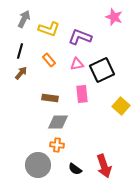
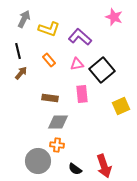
purple L-shape: rotated 20 degrees clockwise
black line: moved 2 px left; rotated 28 degrees counterclockwise
black square: rotated 15 degrees counterclockwise
yellow square: rotated 24 degrees clockwise
gray circle: moved 4 px up
